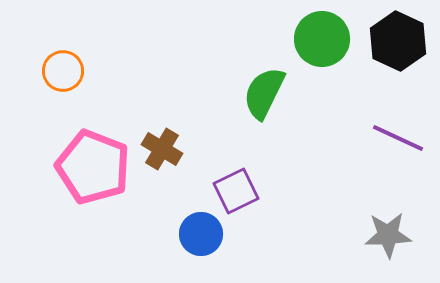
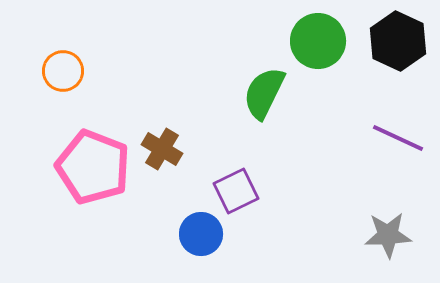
green circle: moved 4 px left, 2 px down
